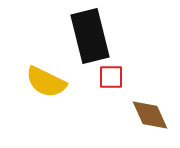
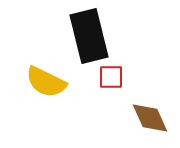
black rectangle: moved 1 px left
brown diamond: moved 3 px down
